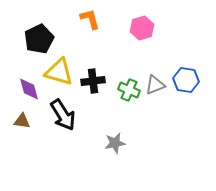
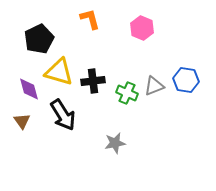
pink hexagon: rotated 20 degrees counterclockwise
gray triangle: moved 1 px left, 1 px down
green cross: moved 2 px left, 3 px down
brown triangle: rotated 48 degrees clockwise
